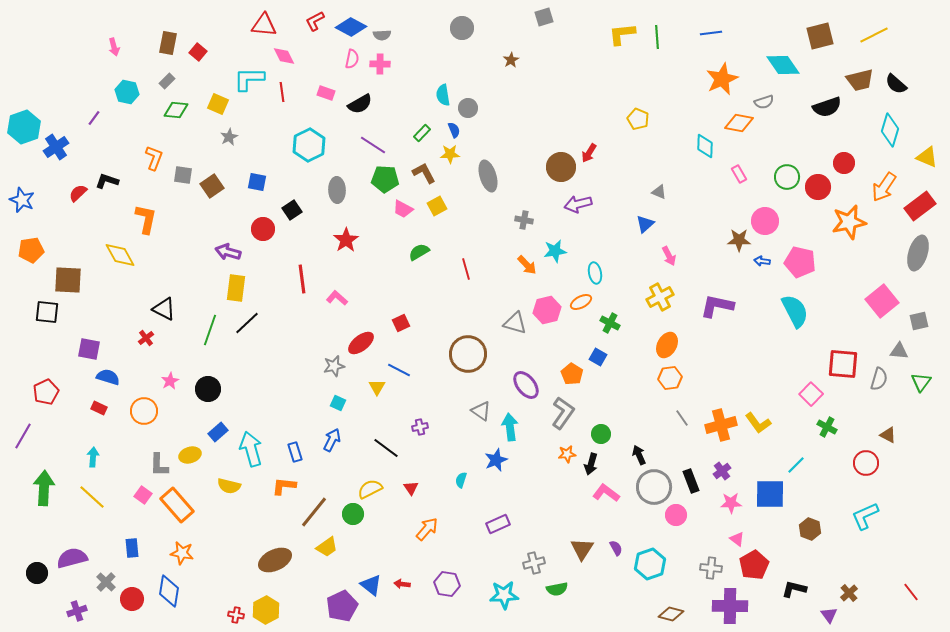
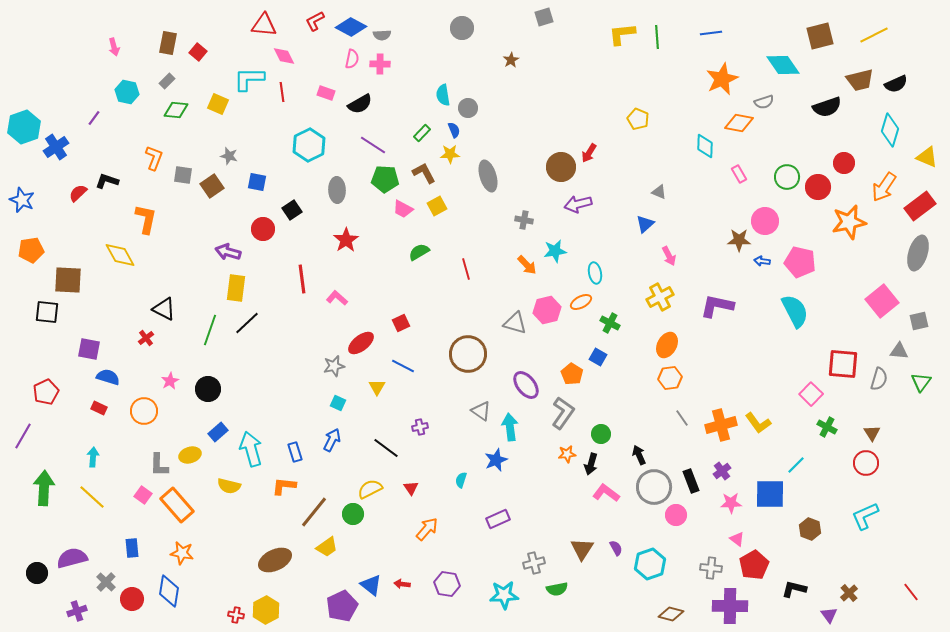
black semicircle at (896, 84): rotated 65 degrees counterclockwise
gray star at (229, 137): moved 19 px down; rotated 30 degrees counterclockwise
blue line at (399, 370): moved 4 px right, 4 px up
brown triangle at (888, 435): moved 16 px left, 2 px up; rotated 30 degrees clockwise
purple rectangle at (498, 524): moved 5 px up
